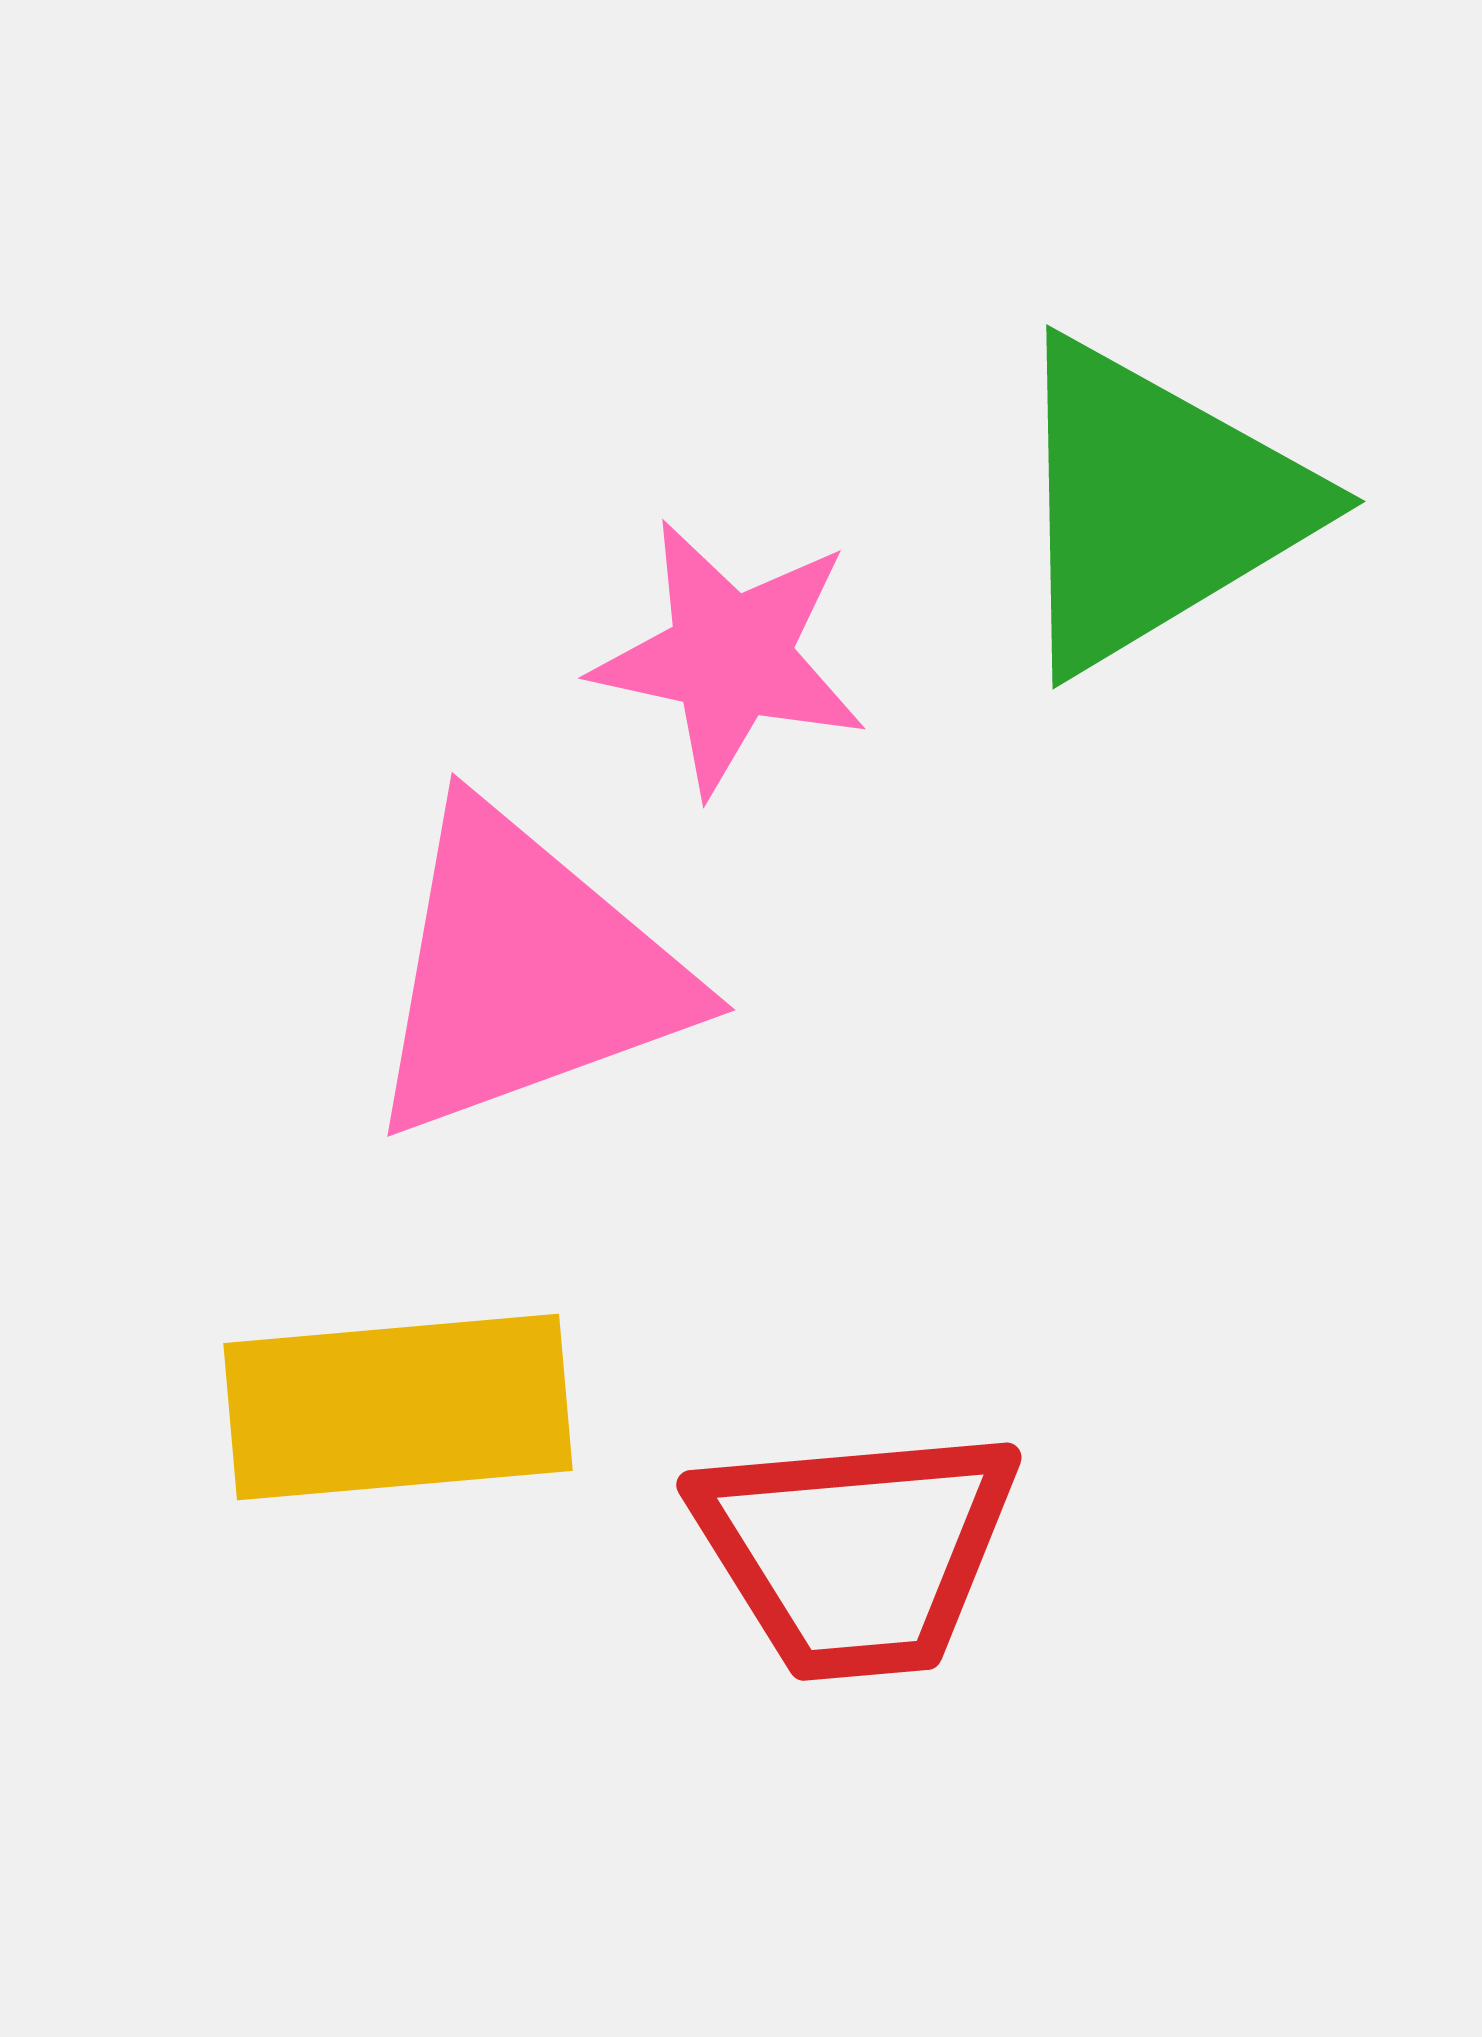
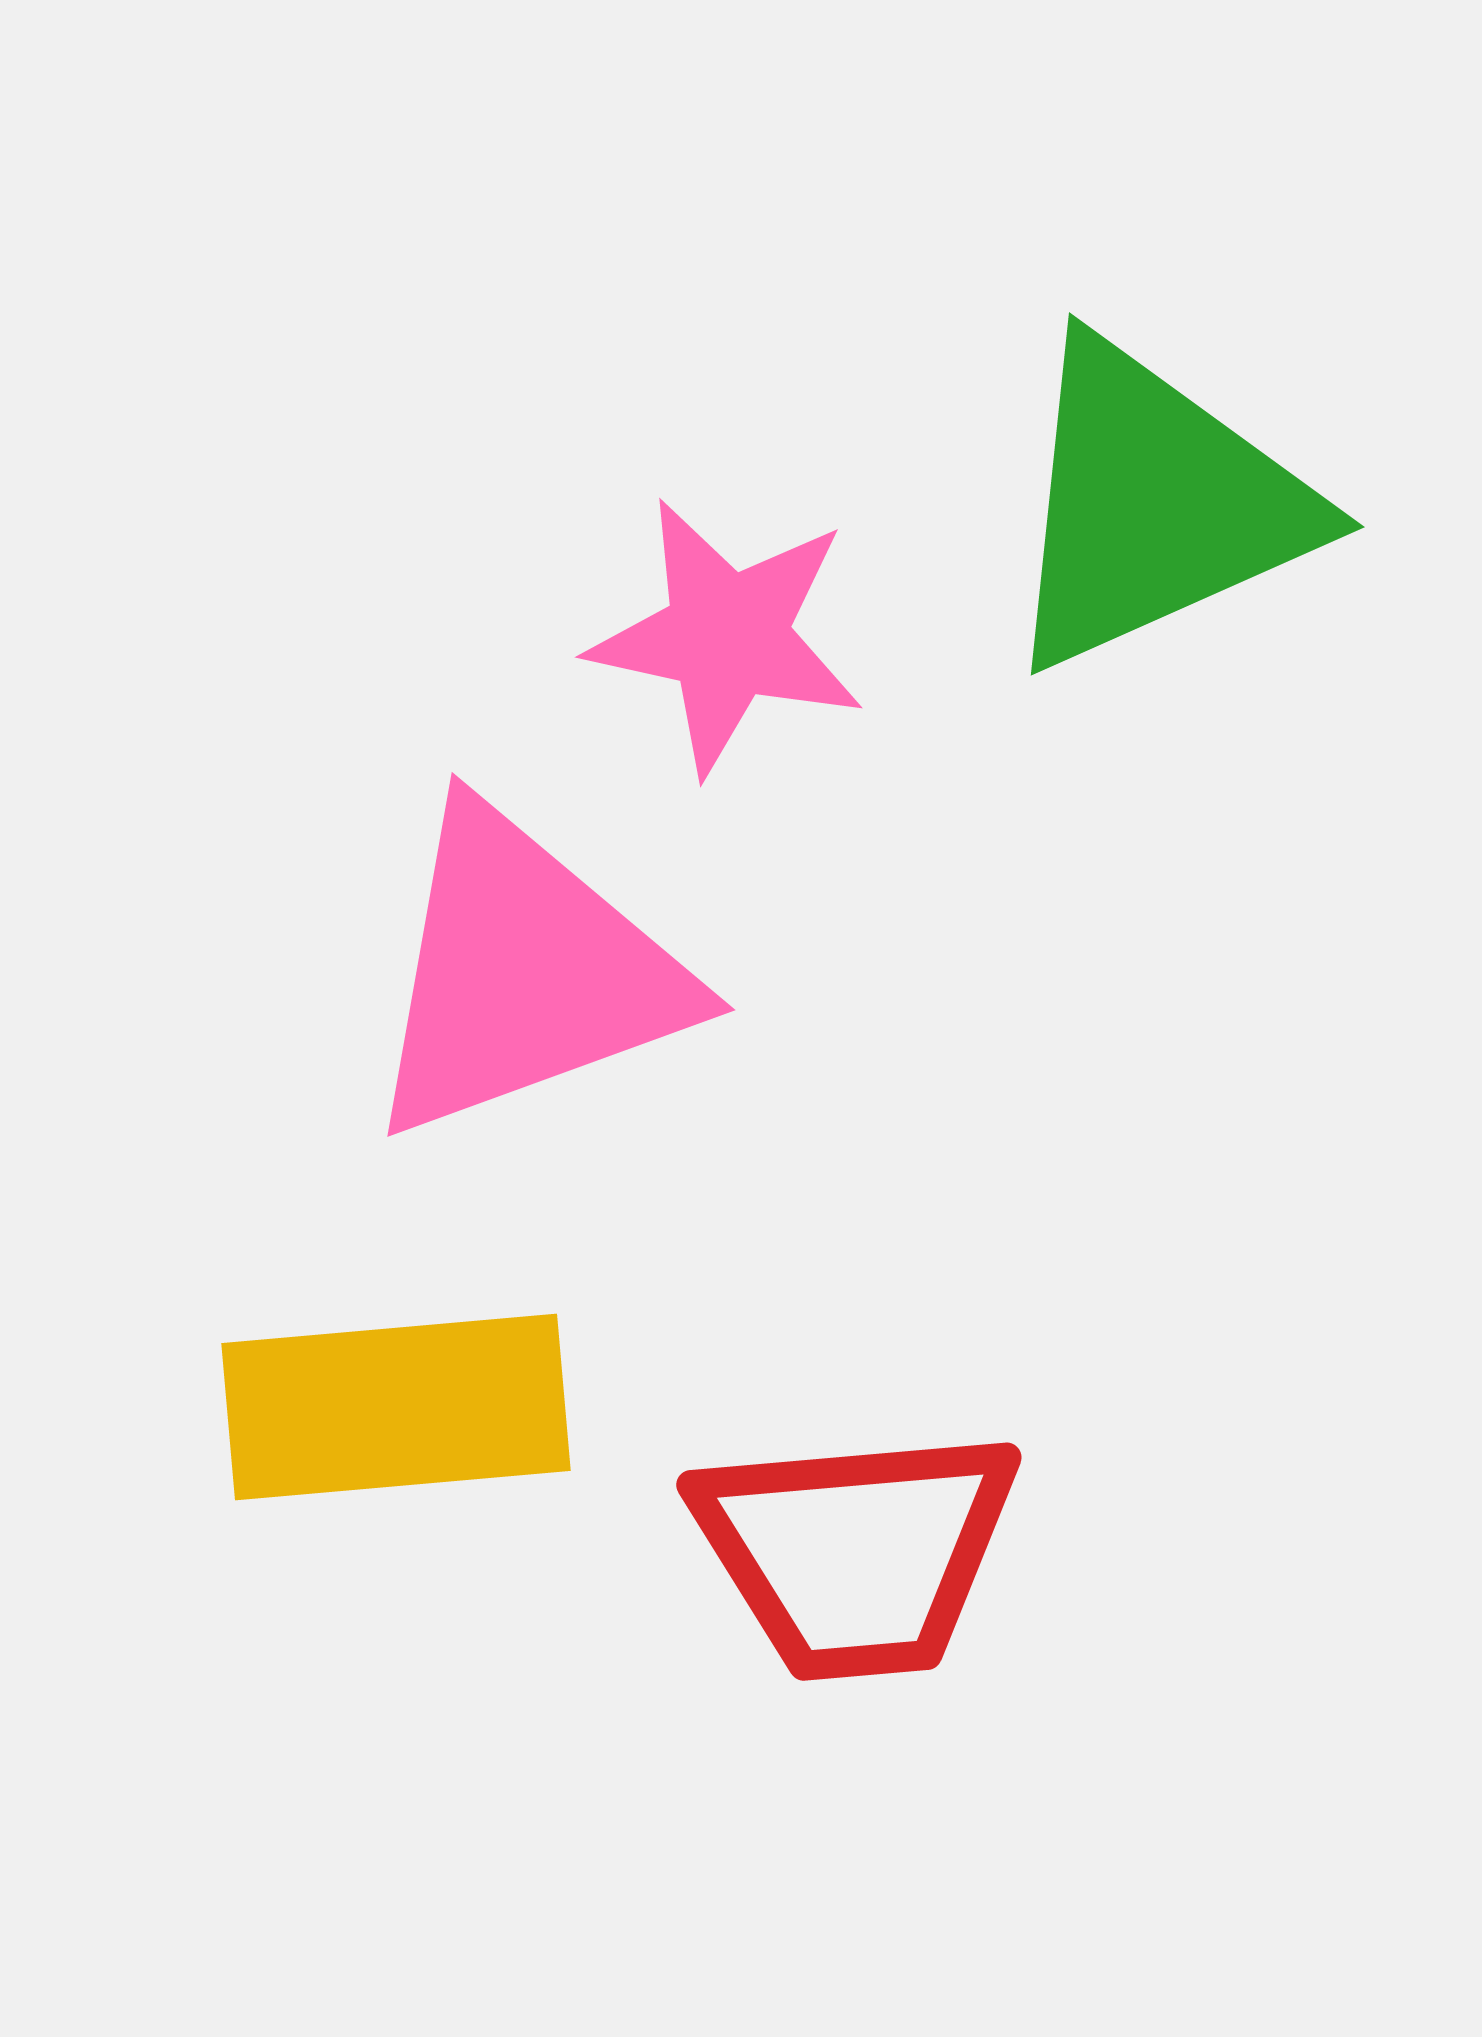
green triangle: rotated 7 degrees clockwise
pink star: moved 3 px left, 21 px up
yellow rectangle: moved 2 px left
